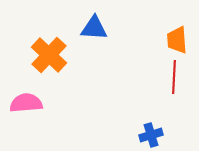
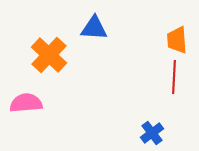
blue cross: moved 1 px right, 2 px up; rotated 20 degrees counterclockwise
